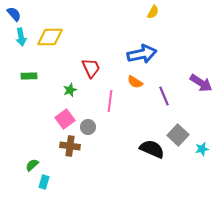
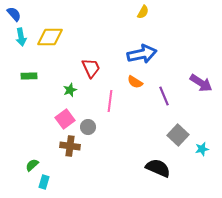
yellow semicircle: moved 10 px left
black semicircle: moved 6 px right, 19 px down
